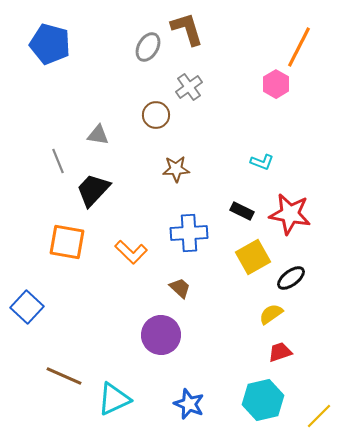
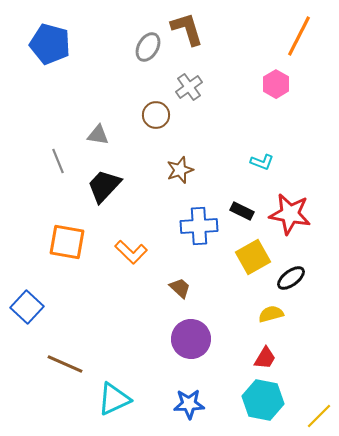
orange line: moved 11 px up
brown star: moved 4 px right, 1 px down; rotated 16 degrees counterclockwise
black trapezoid: moved 11 px right, 4 px up
blue cross: moved 10 px right, 7 px up
yellow semicircle: rotated 20 degrees clockwise
purple circle: moved 30 px right, 4 px down
red trapezoid: moved 15 px left, 6 px down; rotated 140 degrees clockwise
brown line: moved 1 px right, 12 px up
cyan hexagon: rotated 24 degrees clockwise
blue star: rotated 24 degrees counterclockwise
